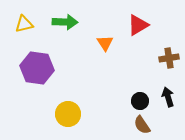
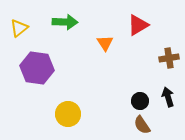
yellow triangle: moved 5 px left, 4 px down; rotated 24 degrees counterclockwise
